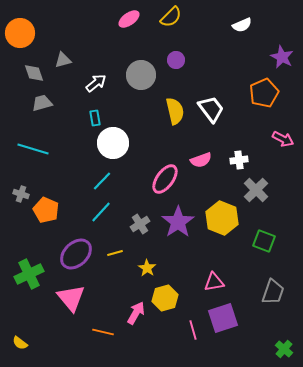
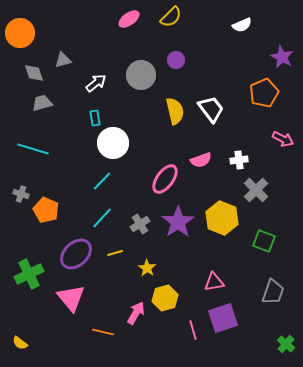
cyan line at (101, 212): moved 1 px right, 6 px down
green cross at (284, 349): moved 2 px right, 5 px up
